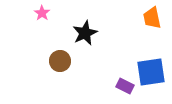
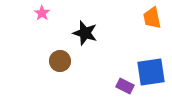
black star: rotated 30 degrees counterclockwise
